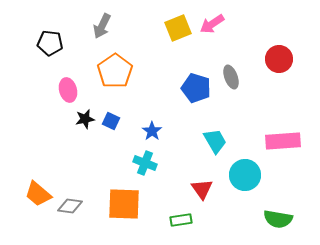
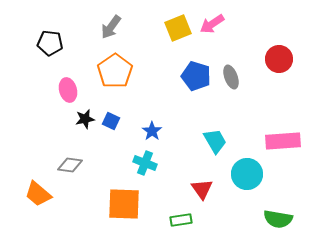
gray arrow: moved 9 px right, 1 px down; rotated 10 degrees clockwise
blue pentagon: moved 12 px up
cyan circle: moved 2 px right, 1 px up
gray diamond: moved 41 px up
